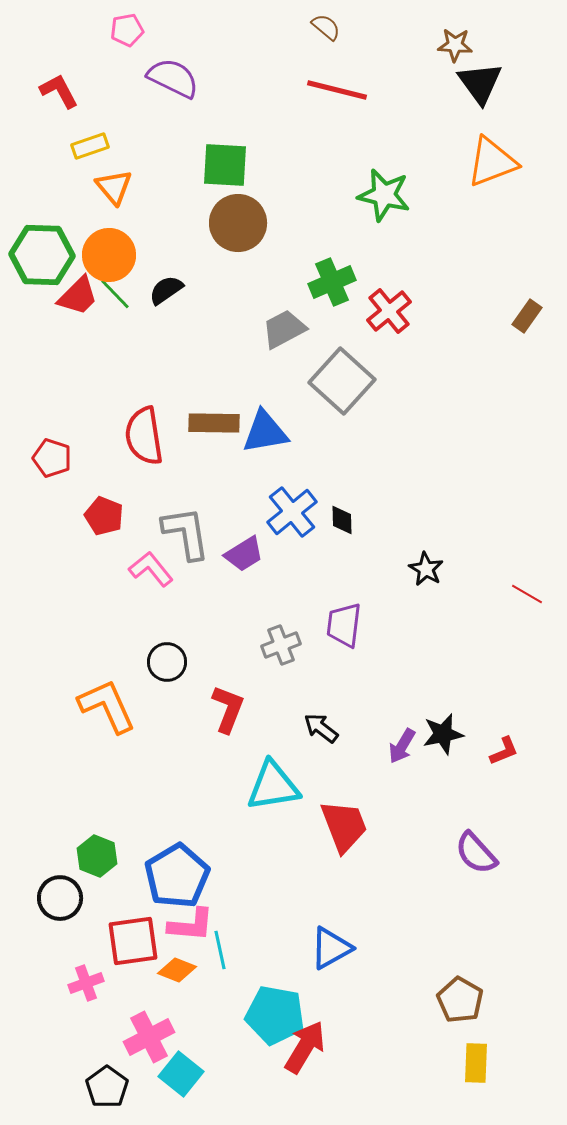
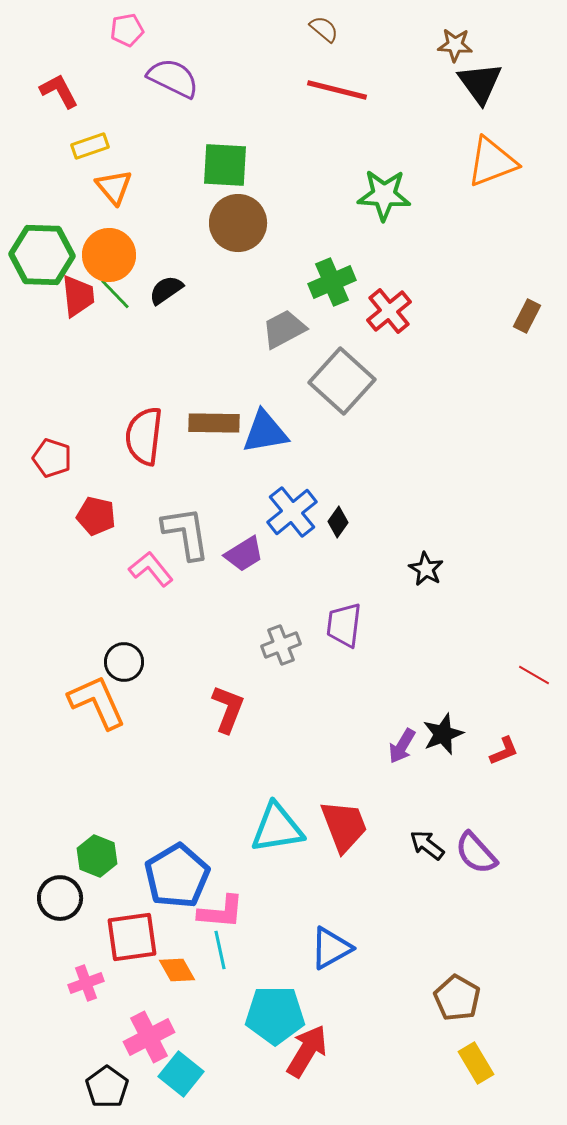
brown semicircle at (326, 27): moved 2 px left, 2 px down
green star at (384, 195): rotated 10 degrees counterclockwise
red trapezoid at (78, 296): rotated 51 degrees counterclockwise
brown rectangle at (527, 316): rotated 8 degrees counterclockwise
red semicircle at (144, 436): rotated 16 degrees clockwise
red pentagon at (104, 516): moved 8 px left; rotated 9 degrees counterclockwise
black diamond at (342, 520): moved 4 px left, 2 px down; rotated 36 degrees clockwise
red line at (527, 594): moved 7 px right, 81 px down
black circle at (167, 662): moved 43 px left
orange L-shape at (107, 706): moved 10 px left, 4 px up
black arrow at (321, 728): moved 106 px right, 117 px down
black star at (443, 734): rotated 9 degrees counterclockwise
cyan triangle at (273, 786): moved 4 px right, 42 px down
pink L-shape at (191, 925): moved 30 px right, 13 px up
red square at (133, 941): moved 1 px left, 4 px up
orange diamond at (177, 970): rotated 39 degrees clockwise
brown pentagon at (460, 1000): moved 3 px left, 2 px up
cyan pentagon at (275, 1015): rotated 10 degrees counterclockwise
red arrow at (305, 1047): moved 2 px right, 4 px down
yellow rectangle at (476, 1063): rotated 33 degrees counterclockwise
